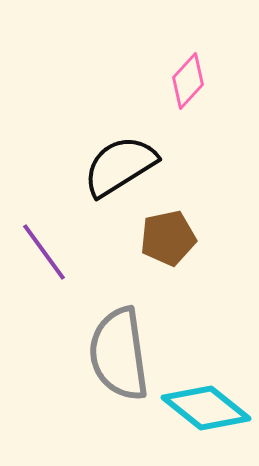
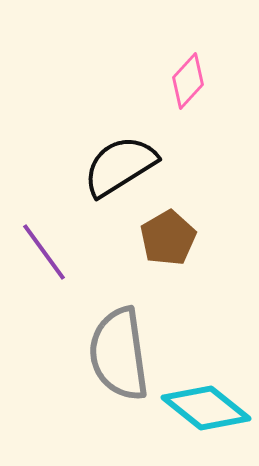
brown pentagon: rotated 18 degrees counterclockwise
